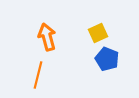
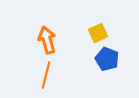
orange arrow: moved 3 px down
orange line: moved 8 px right
